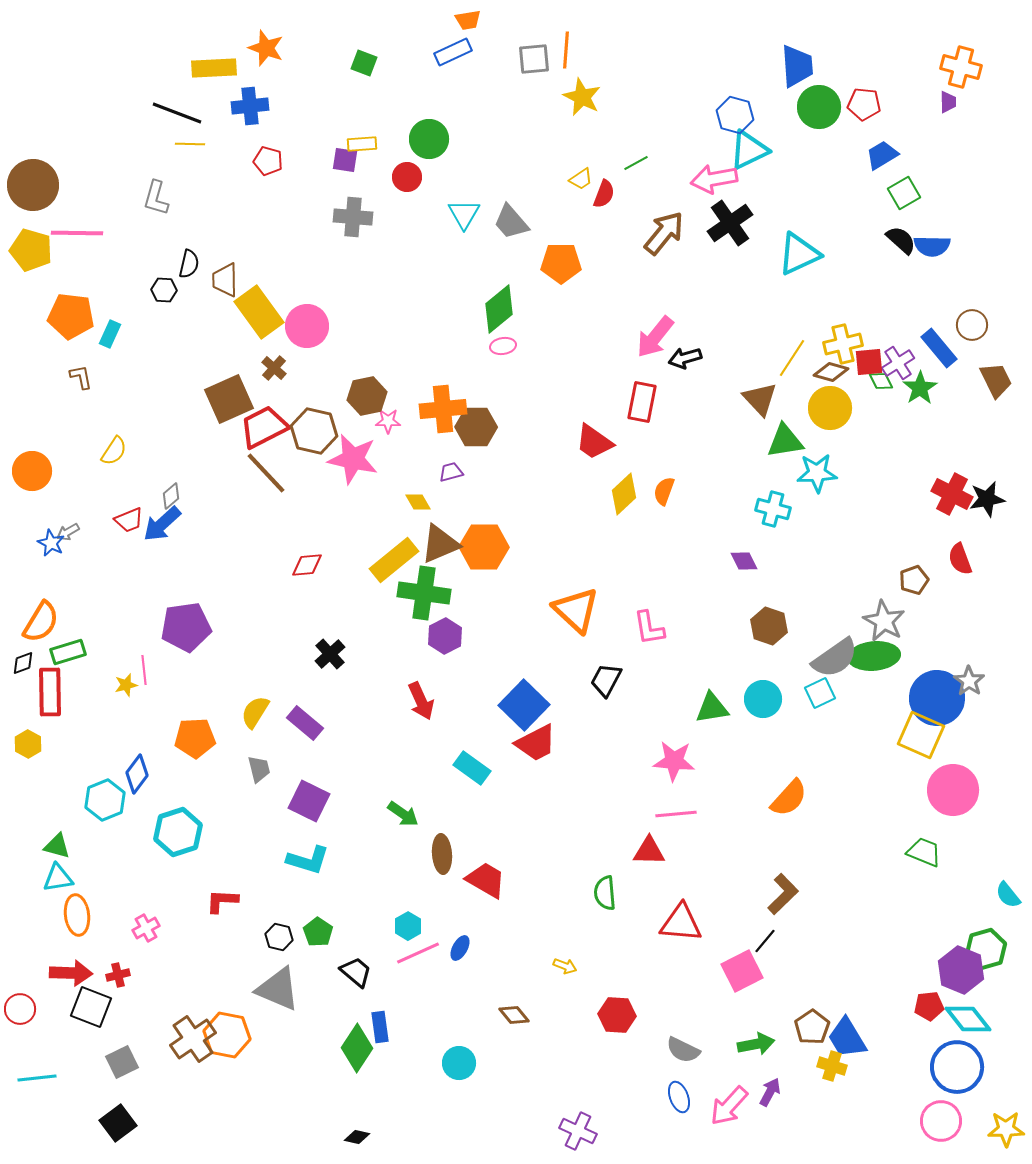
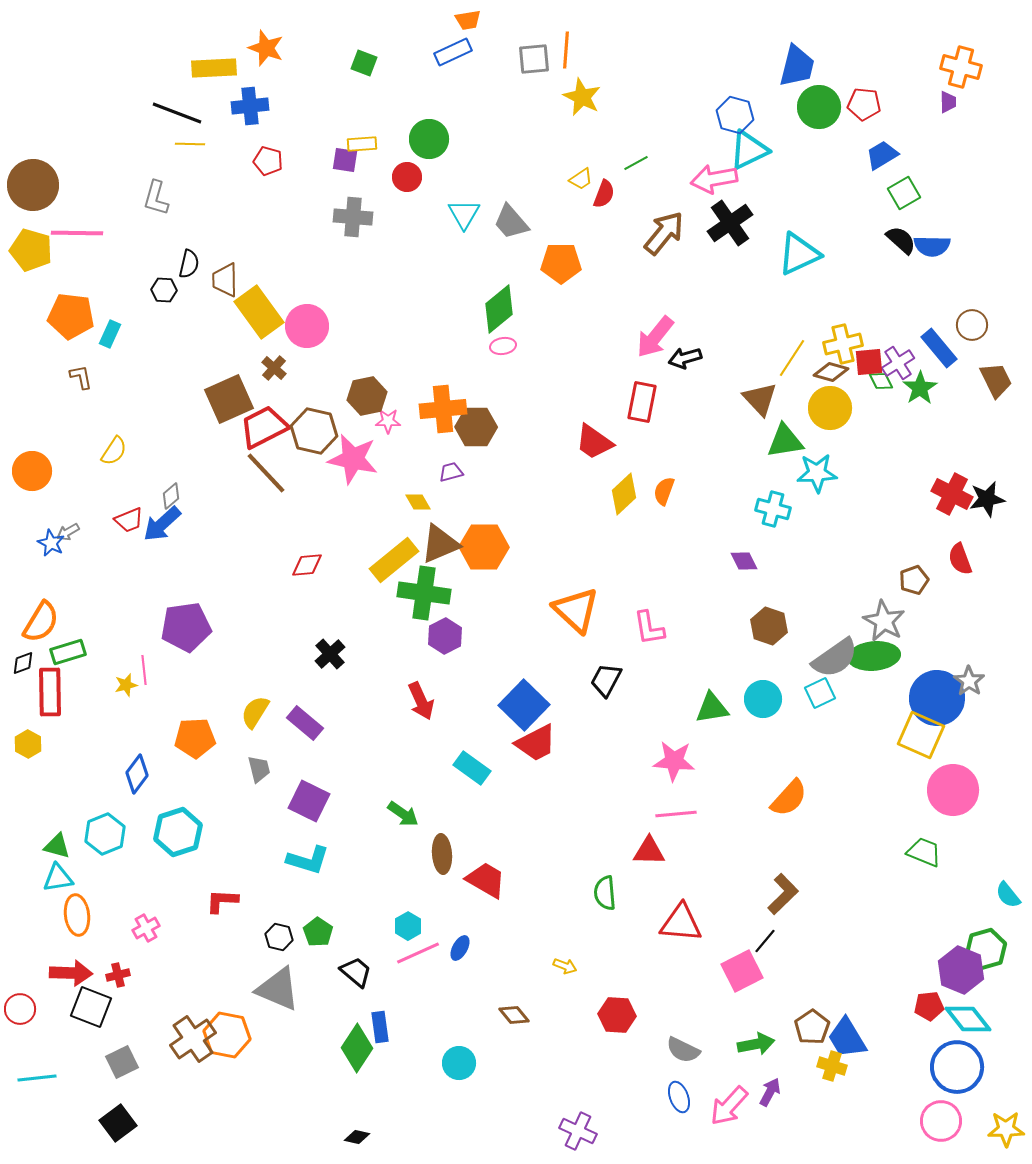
blue trapezoid at (797, 66): rotated 18 degrees clockwise
cyan hexagon at (105, 800): moved 34 px down
